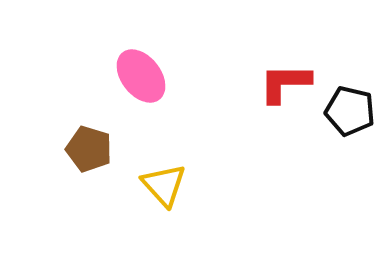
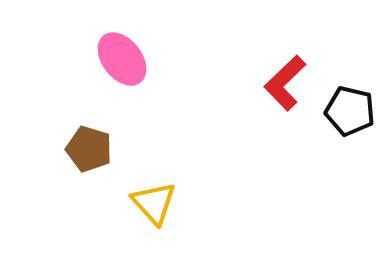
pink ellipse: moved 19 px left, 17 px up
red L-shape: rotated 44 degrees counterclockwise
yellow triangle: moved 10 px left, 18 px down
